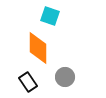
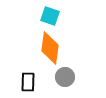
orange diamond: moved 12 px right; rotated 8 degrees clockwise
black rectangle: rotated 36 degrees clockwise
